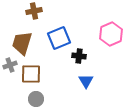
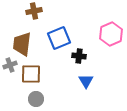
brown trapezoid: moved 1 px down; rotated 10 degrees counterclockwise
